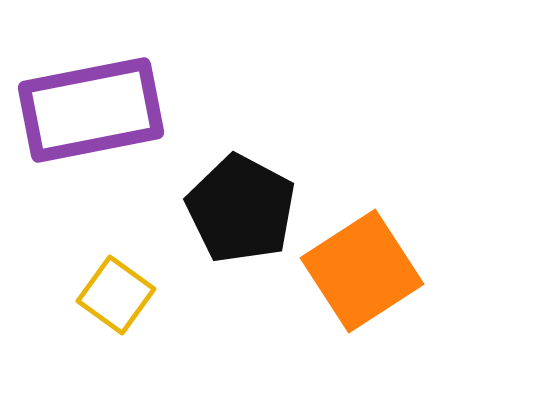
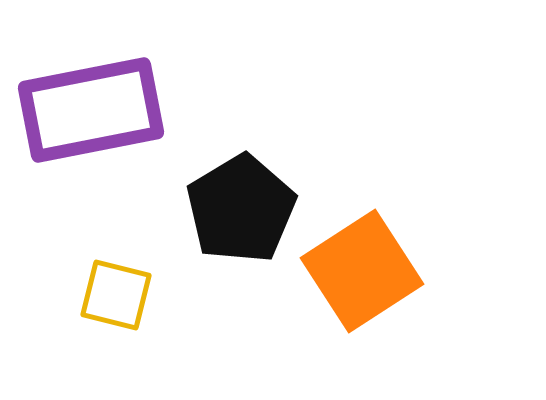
black pentagon: rotated 13 degrees clockwise
yellow square: rotated 22 degrees counterclockwise
